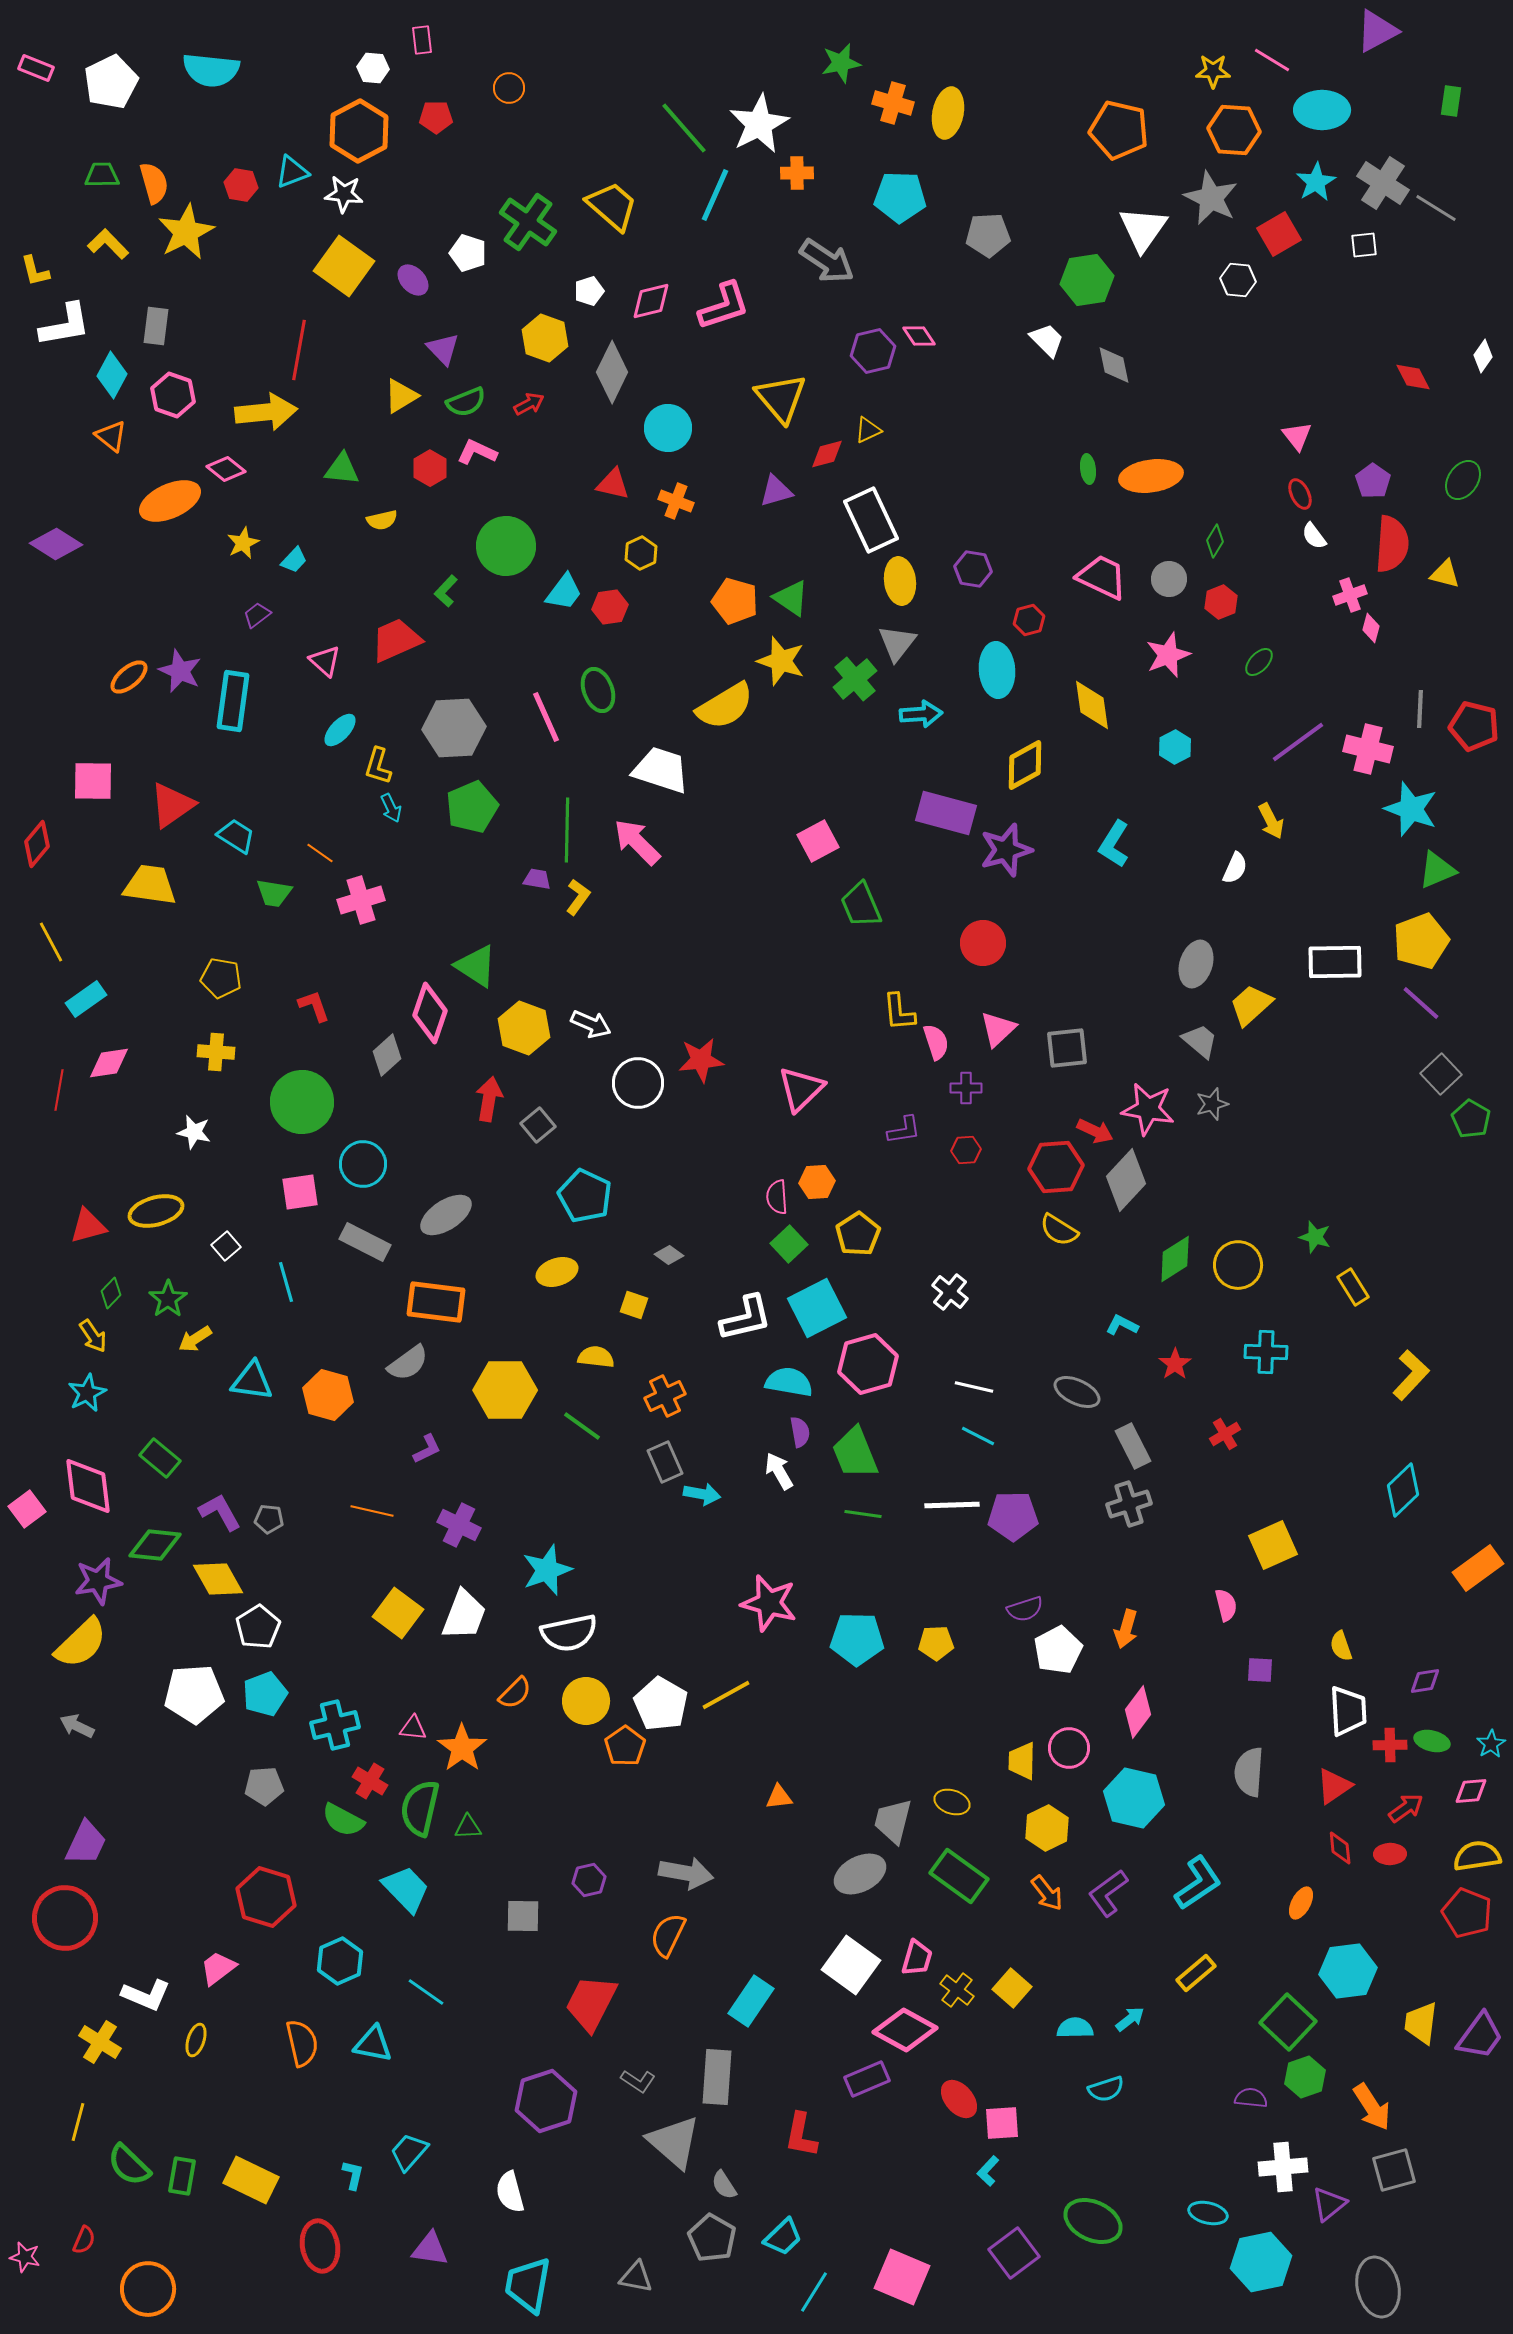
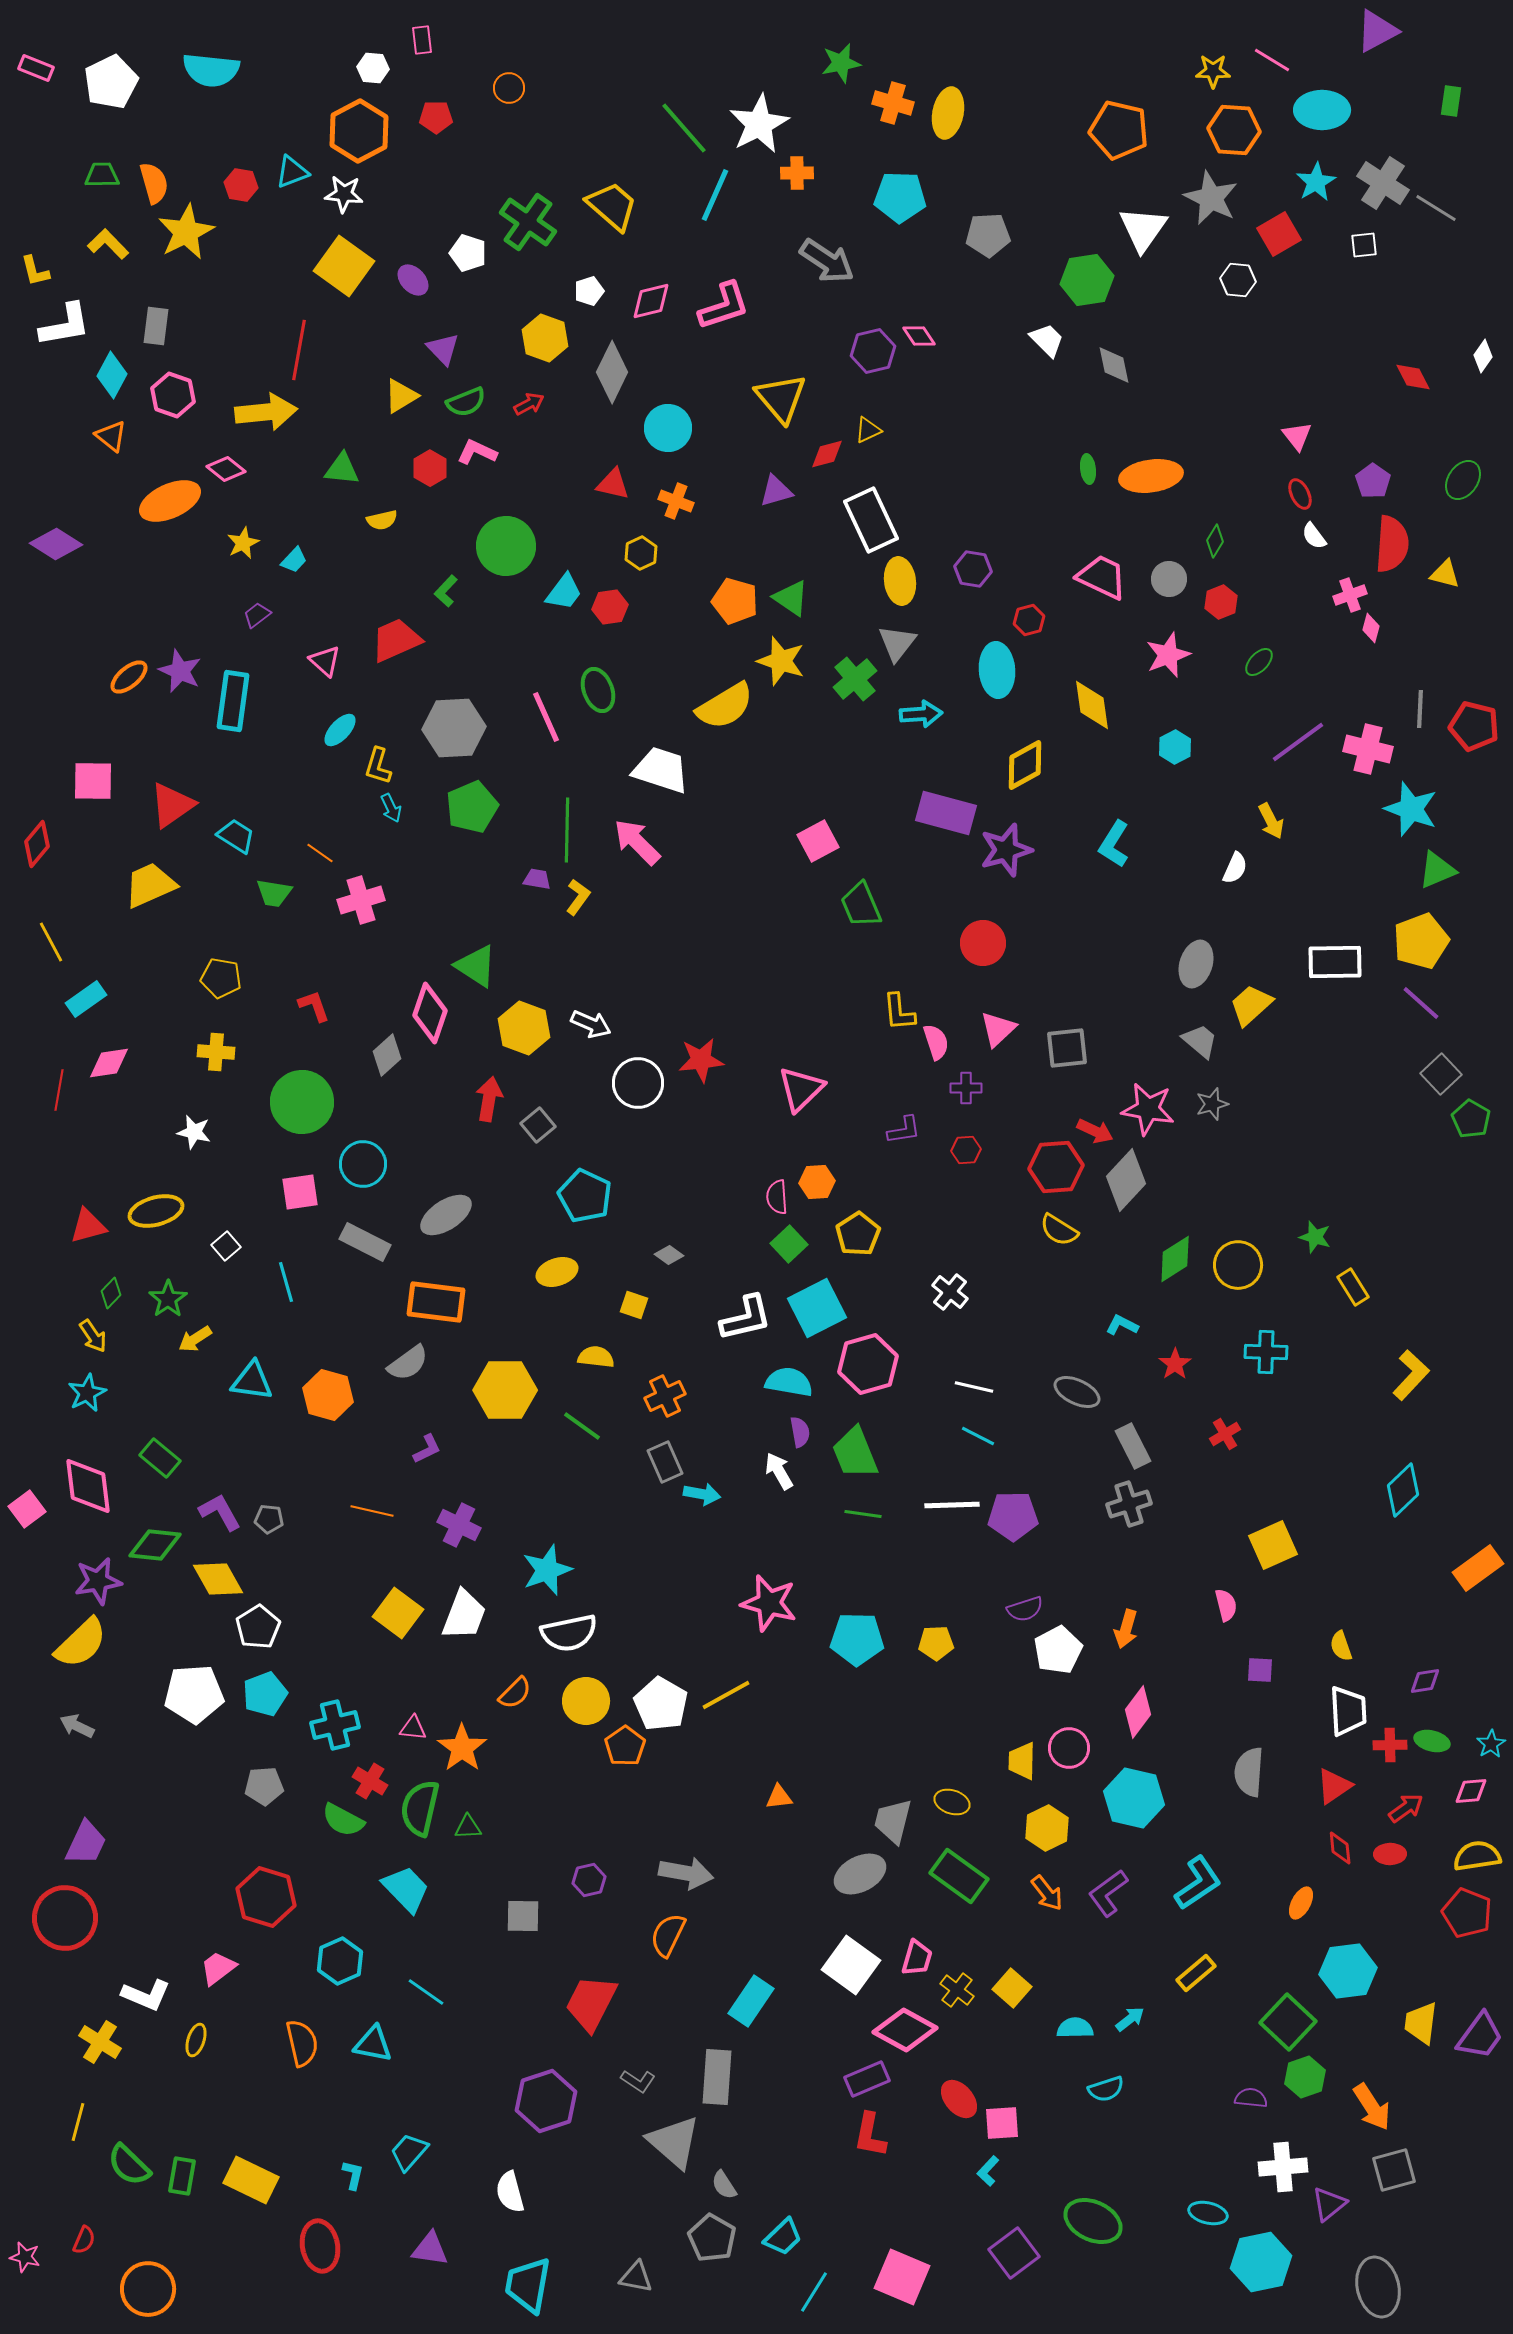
yellow trapezoid at (150, 885): rotated 32 degrees counterclockwise
red L-shape at (801, 2135): moved 69 px right
